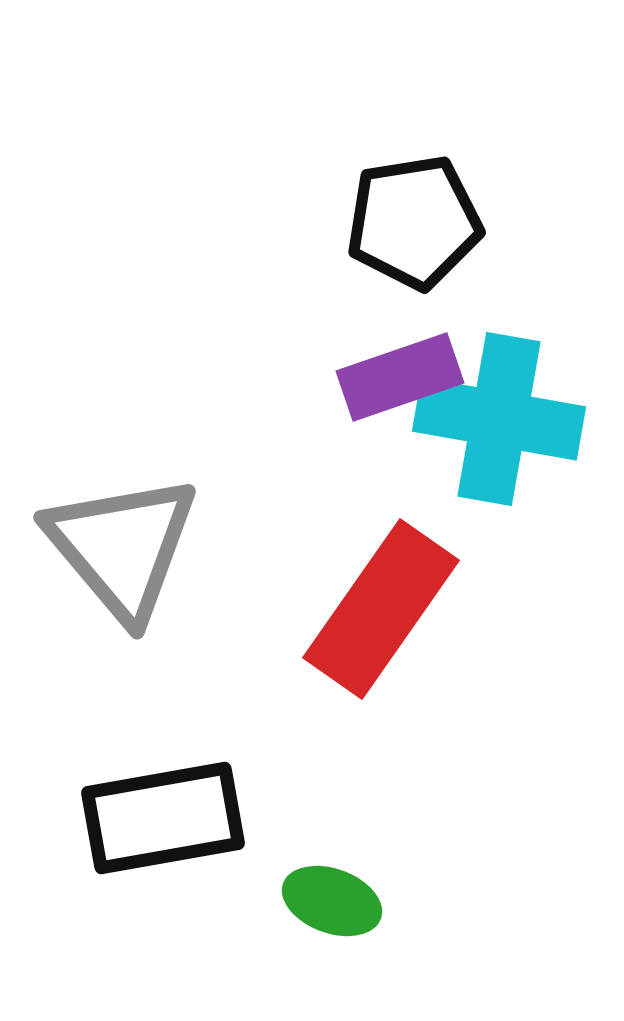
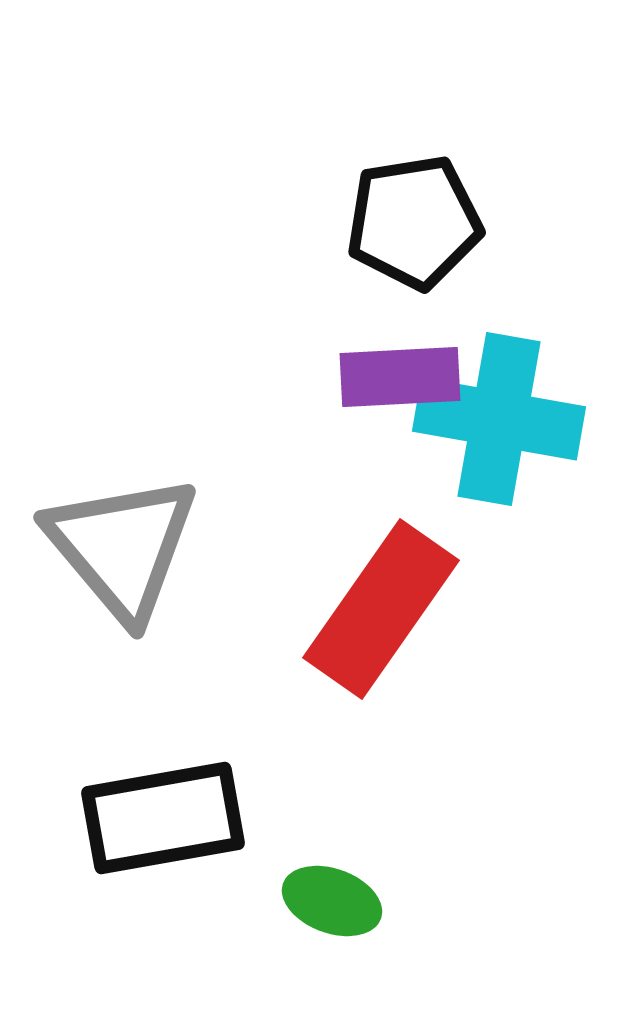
purple rectangle: rotated 16 degrees clockwise
